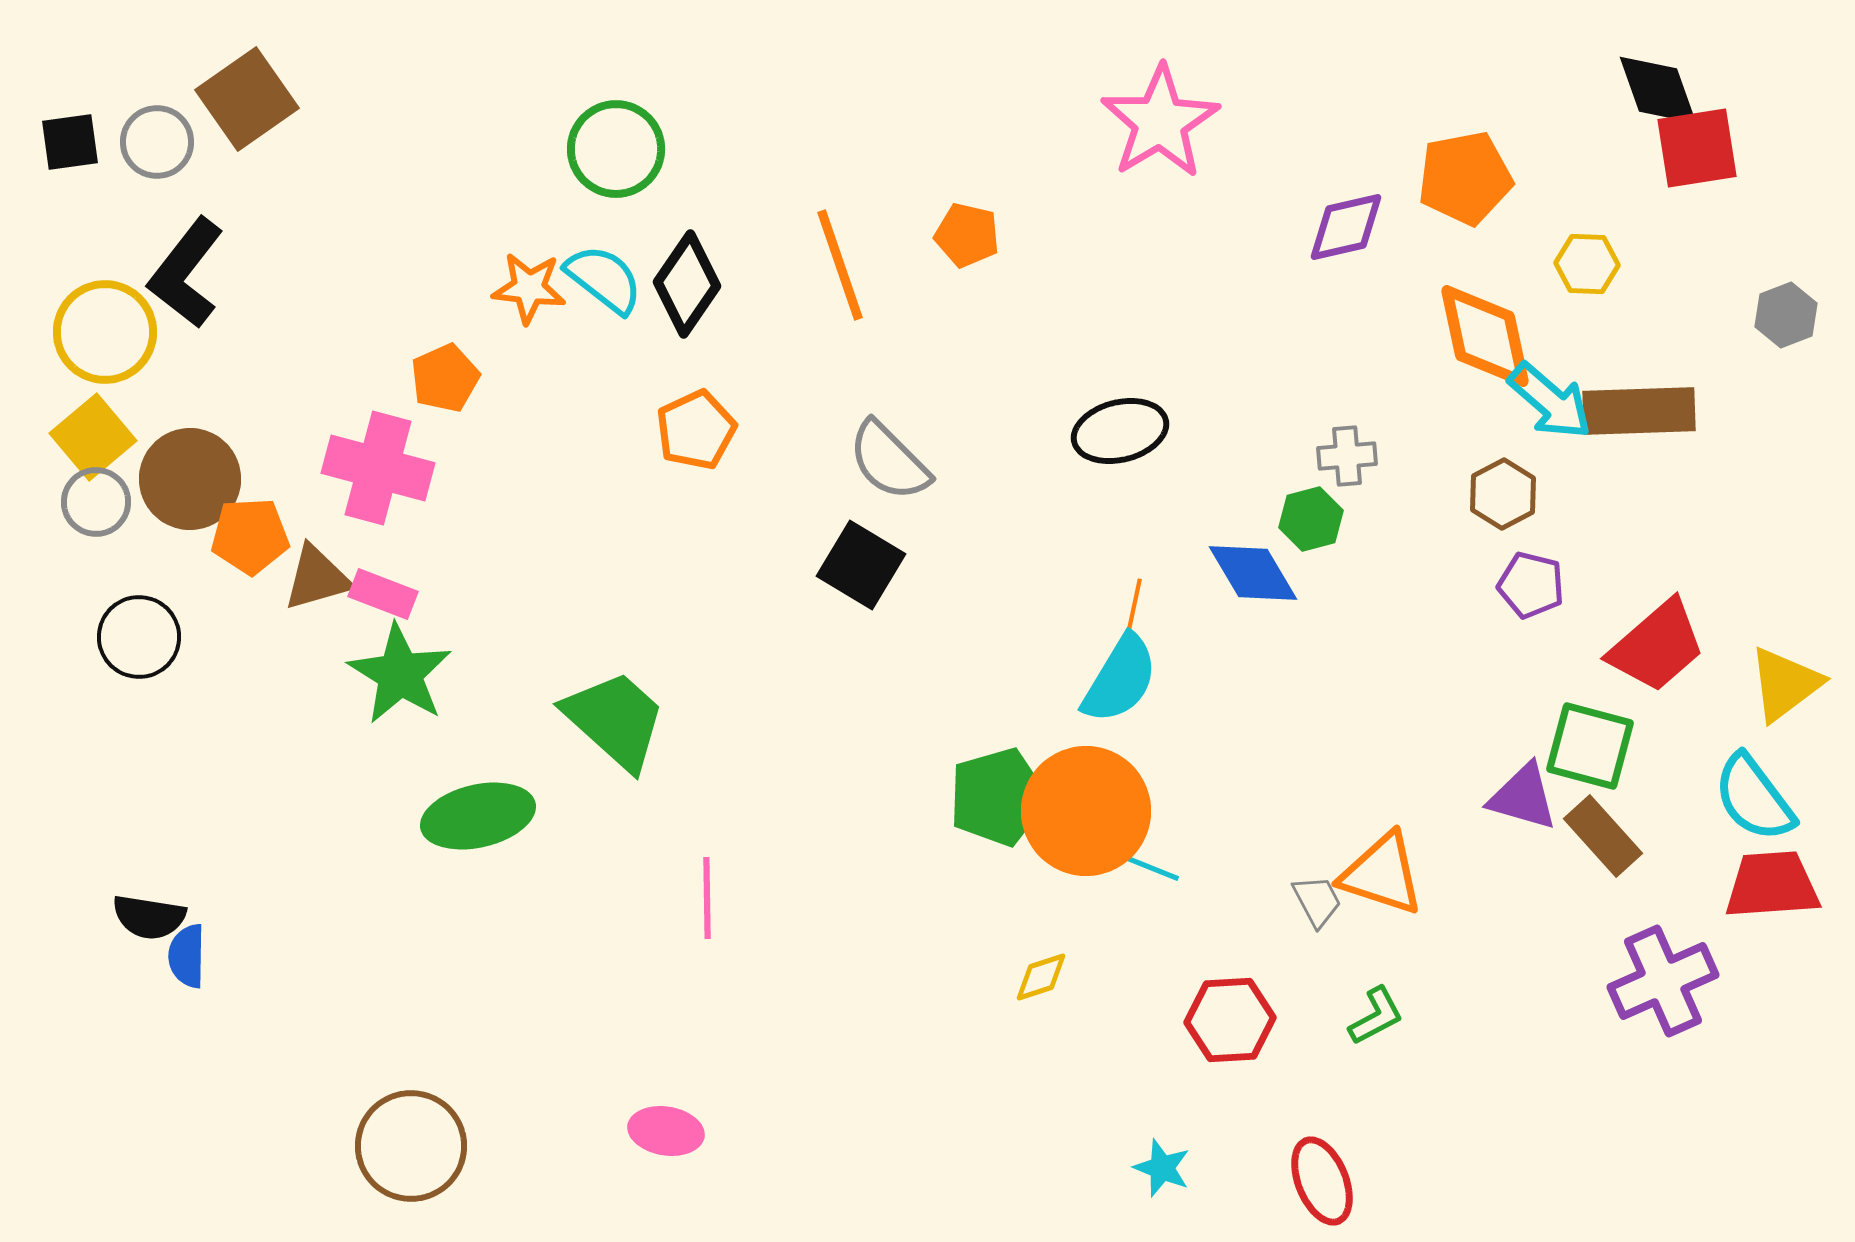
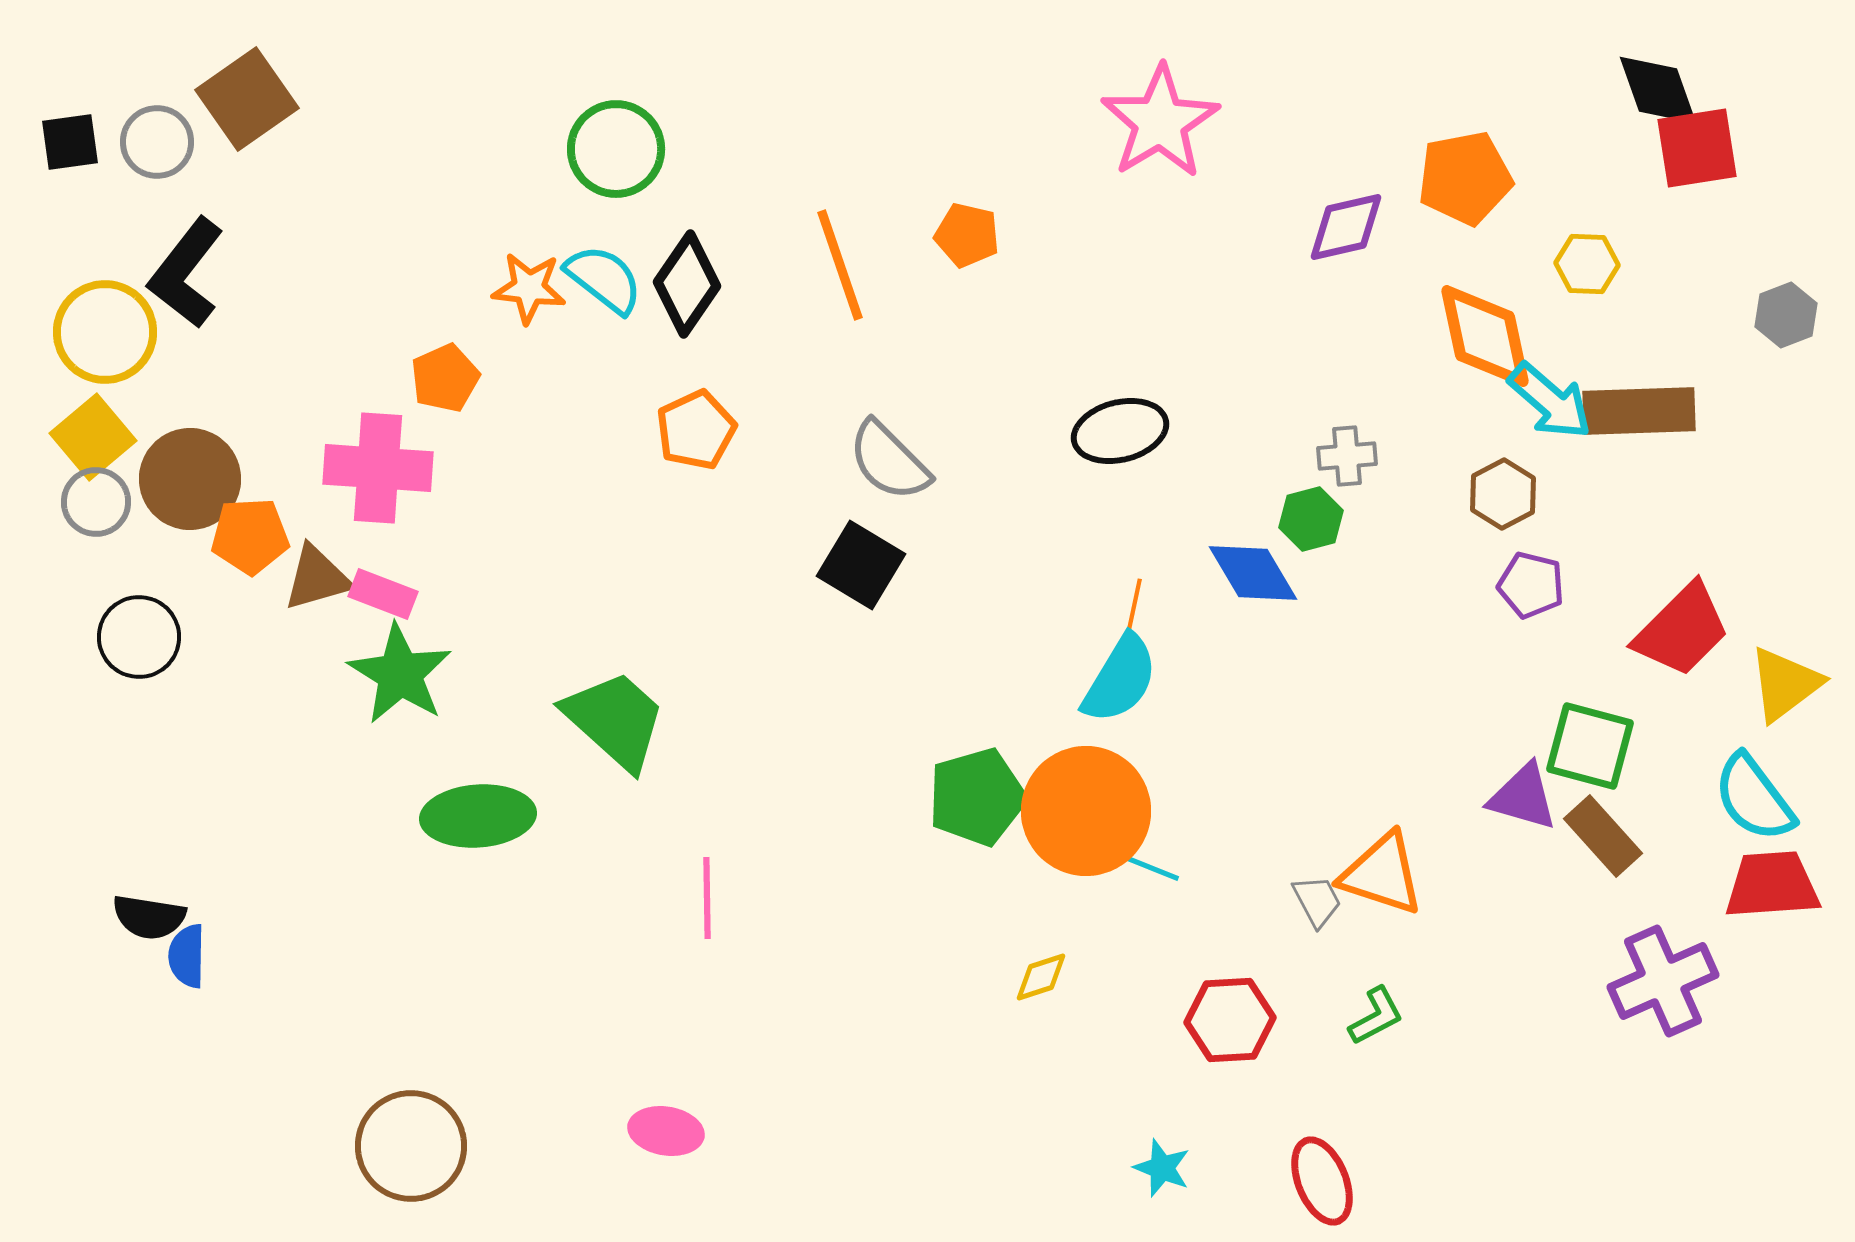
pink cross at (378, 468): rotated 11 degrees counterclockwise
red trapezoid at (1657, 646): moved 25 px right, 16 px up; rotated 4 degrees counterclockwise
green pentagon at (998, 797): moved 21 px left
green ellipse at (478, 816): rotated 9 degrees clockwise
